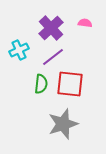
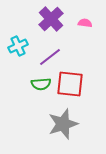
purple cross: moved 9 px up
cyan cross: moved 1 px left, 4 px up
purple line: moved 3 px left
green semicircle: rotated 78 degrees clockwise
